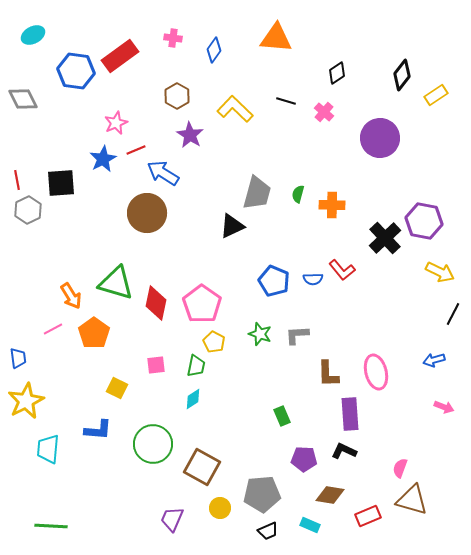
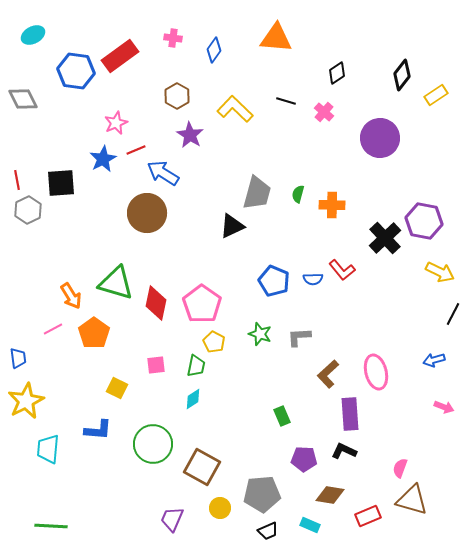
gray L-shape at (297, 335): moved 2 px right, 2 px down
brown L-shape at (328, 374): rotated 48 degrees clockwise
